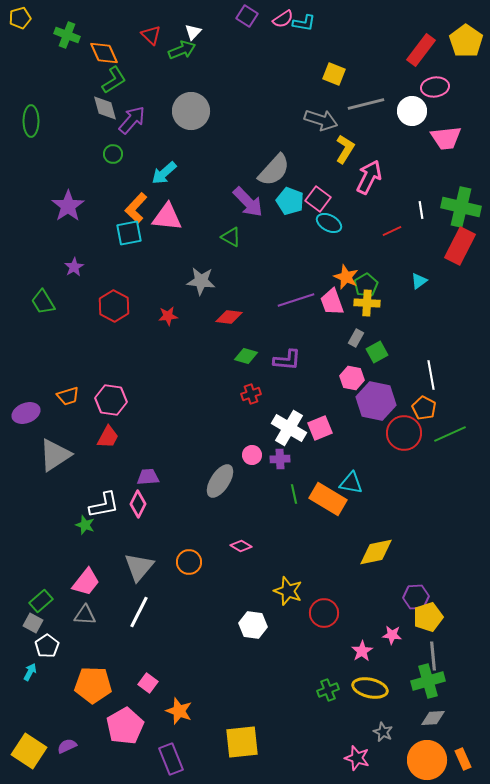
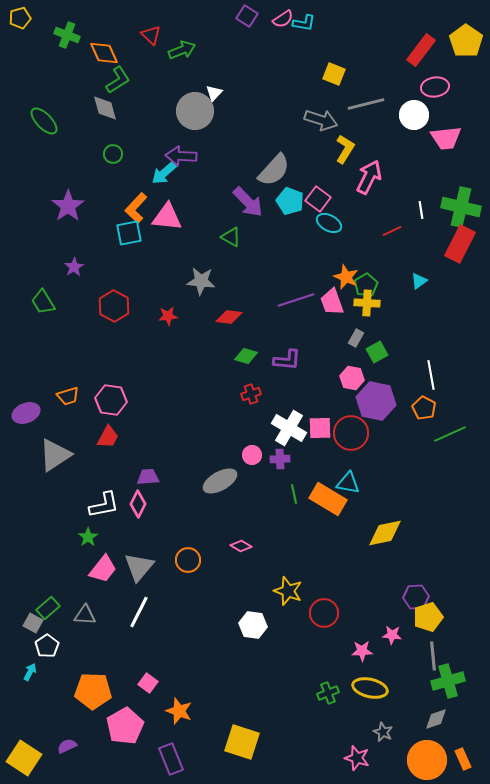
white triangle at (193, 32): moved 21 px right, 61 px down
green L-shape at (114, 80): moved 4 px right
gray circle at (191, 111): moved 4 px right
white circle at (412, 111): moved 2 px right, 4 px down
purple arrow at (132, 120): moved 49 px right, 36 px down; rotated 128 degrees counterclockwise
green ellipse at (31, 121): moved 13 px right; rotated 44 degrees counterclockwise
red rectangle at (460, 246): moved 2 px up
pink square at (320, 428): rotated 20 degrees clockwise
red circle at (404, 433): moved 53 px left
gray ellipse at (220, 481): rotated 28 degrees clockwise
cyan triangle at (351, 483): moved 3 px left
green star at (85, 525): moved 3 px right, 12 px down; rotated 18 degrees clockwise
yellow diamond at (376, 552): moved 9 px right, 19 px up
orange circle at (189, 562): moved 1 px left, 2 px up
pink trapezoid at (86, 582): moved 17 px right, 13 px up
green rectangle at (41, 601): moved 7 px right, 7 px down
pink star at (362, 651): rotated 30 degrees clockwise
green cross at (428, 681): moved 20 px right
orange pentagon at (93, 685): moved 6 px down
green cross at (328, 690): moved 3 px down
gray diamond at (433, 718): moved 3 px right, 1 px down; rotated 15 degrees counterclockwise
yellow square at (242, 742): rotated 24 degrees clockwise
yellow square at (29, 751): moved 5 px left, 7 px down
